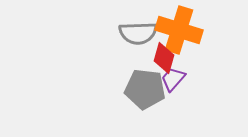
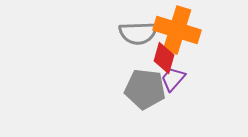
orange cross: moved 2 px left
